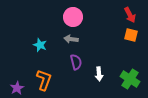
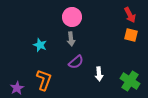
pink circle: moved 1 px left
gray arrow: rotated 104 degrees counterclockwise
purple semicircle: rotated 63 degrees clockwise
green cross: moved 2 px down
